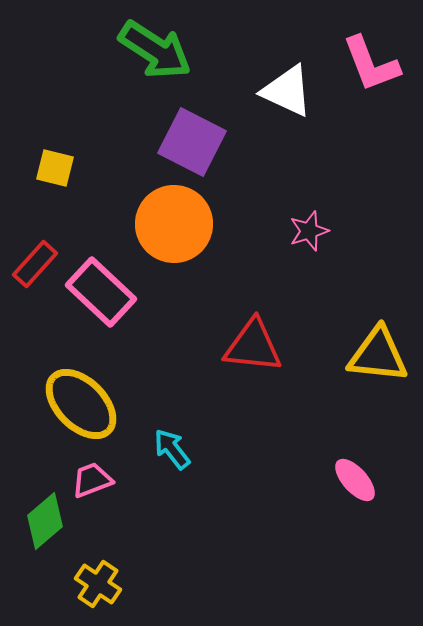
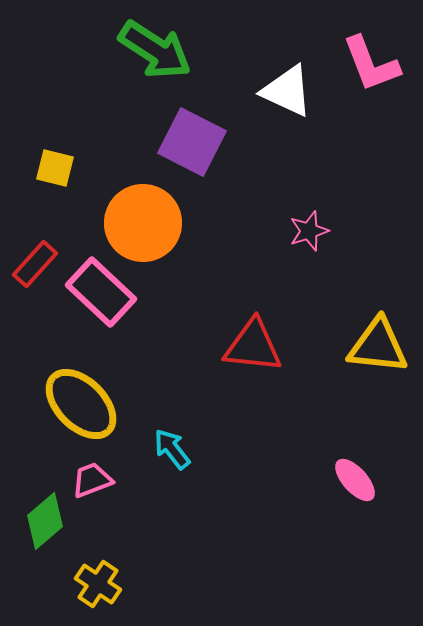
orange circle: moved 31 px left, 1 px up
yellow triangle: moved 9 px up
